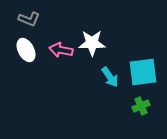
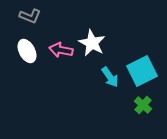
gray L-shape: moved 1 px right, 3 px up
white star: rotated 28 degrees clockwise
white ellipse: moved 1 px right, 1 px down
cyan square: moved 1 px left, 1 px up; rotated 20 degrees counterclockwise
green cross: moved 2 px right, 1 px up; rotated 24 degrees counterclockwise
